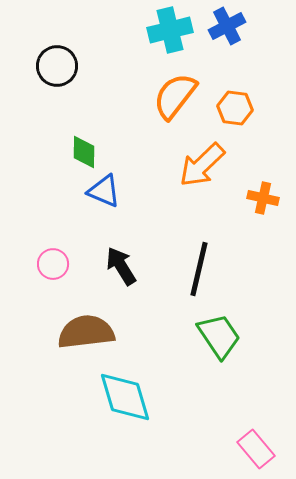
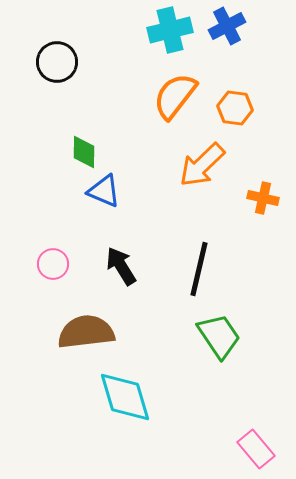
black circle: moved 4 px up
